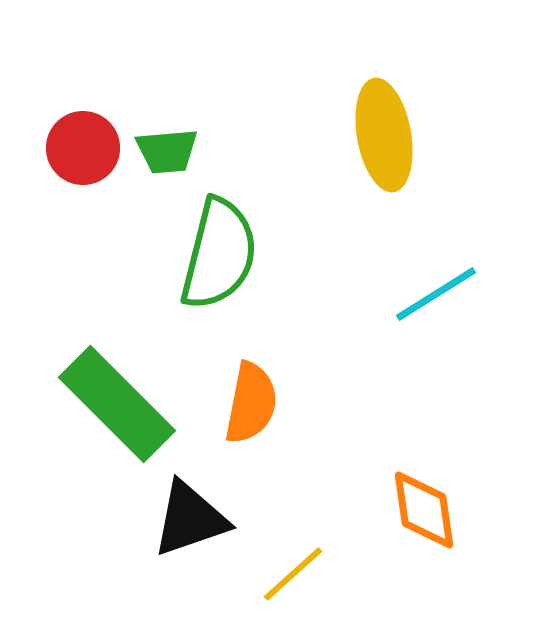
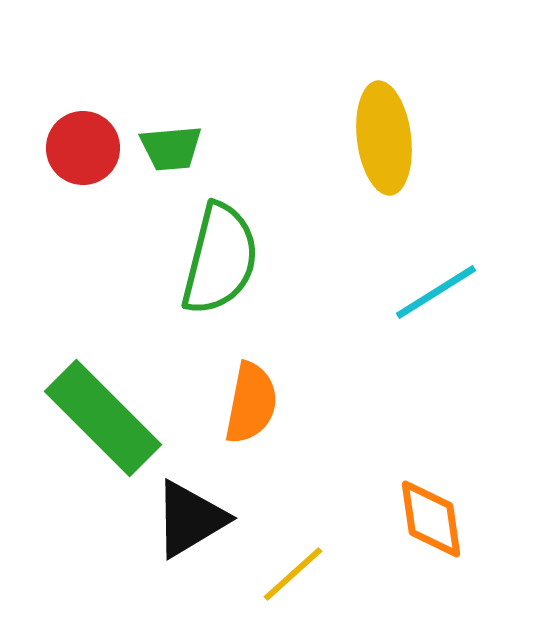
yellow ellipse: moved 3 px down; rotated 3 degrees clockwise
green trapezoid: moved 4 px right, 3 px up
green semicircle: moved 1 px right, 5 px down
cyan line: moved 2 px up
green rectangle: moved 14 px left, 14 px down
orange diamond: moved 7 px right, 9 px down
black triangle: rotated 12 degrees counterclockwise
